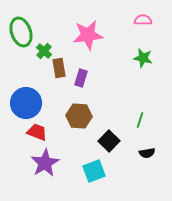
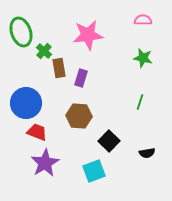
green line: moved 18 px up
